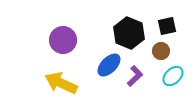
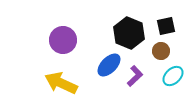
black square: moved 1 px left
